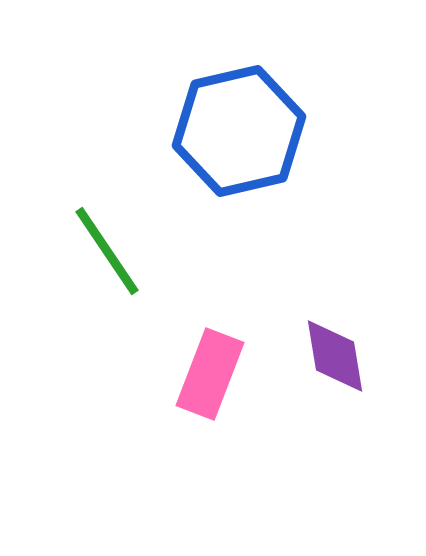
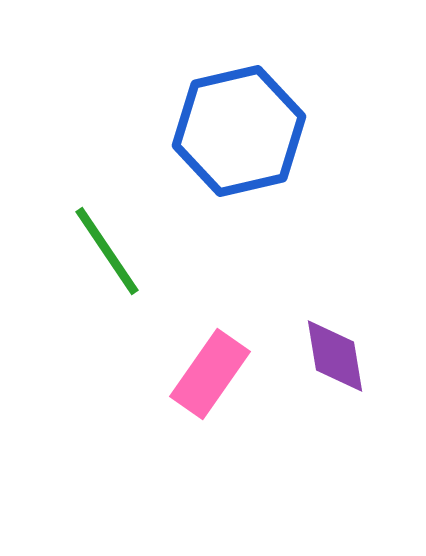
pink rectangle: rotated 14 degrees clockwise
